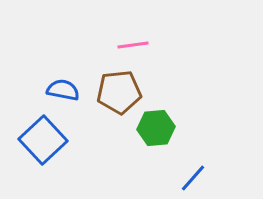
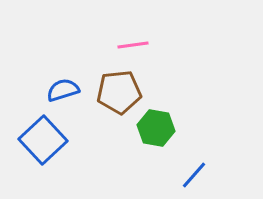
blue semicircle: rotated 28 degrees counterclockwise
green hexagon: rotated 15 degrees clockwise
blue line: moved 1 px right, 3 px up
